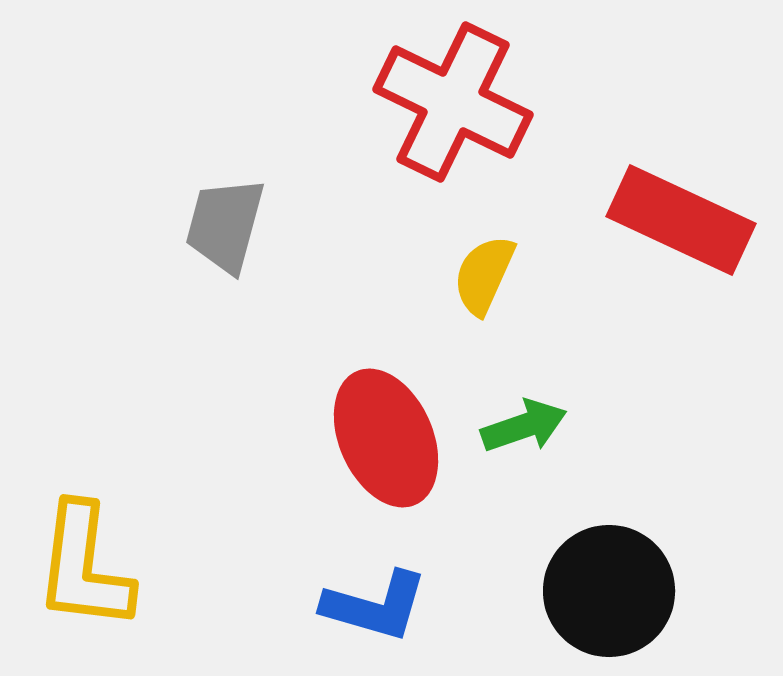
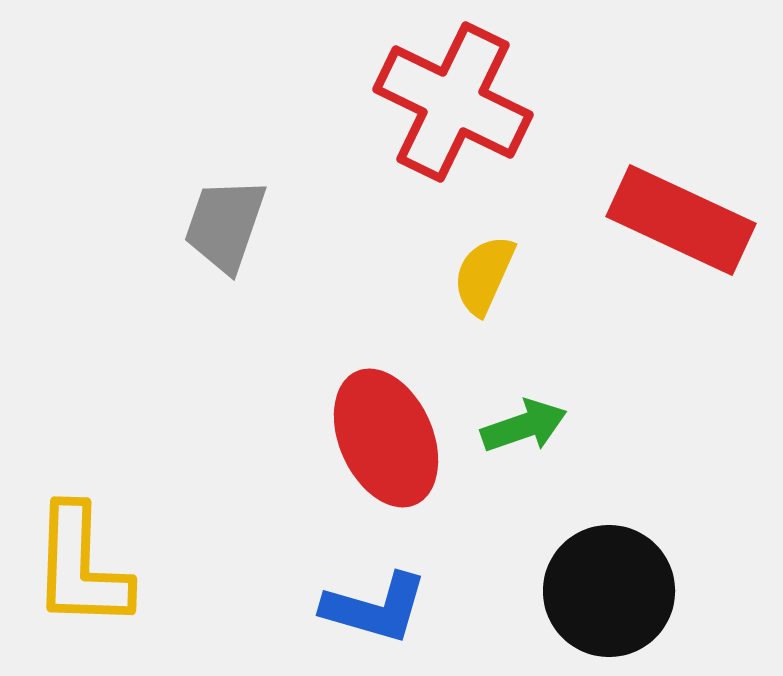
gray trapezoid: rotated 4 degrees clockwise
yellow L-shape: moved 3 px left; rotated 5 degrees counterclockwise
blue L-shape: moved 2 px down
